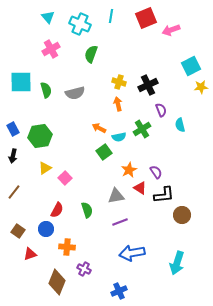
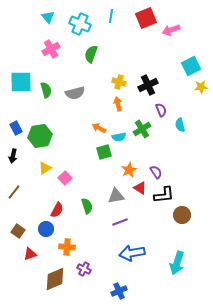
blue rectangle at (13, 129): moved 3 px right, 1 px up
green square at (104, 152): rotated 21 degrees clockwise
green semicircle at (87, 210): moved 4 px up
brown diamond at (57, 282): moved 2 px left, 3 px up; rotated 45 degrees clockwise
